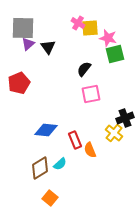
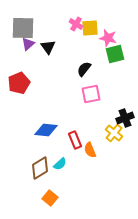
pink cross: moved 2 px left, 1 px down
